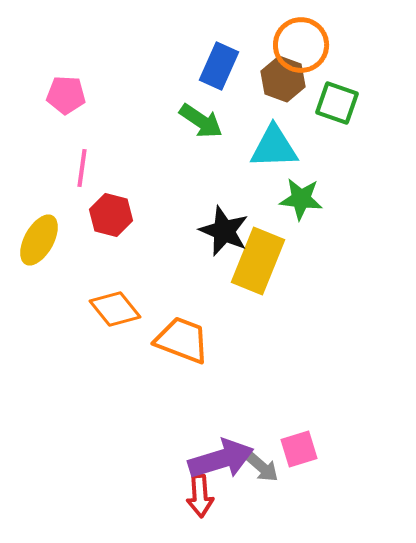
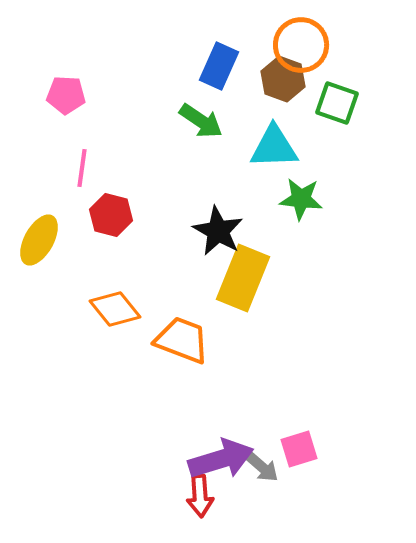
black star: moved 6 px left; rotated 6 degrees clockwise
yellow rectangle: moved 15 px left, 17 px down
